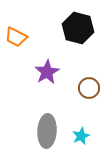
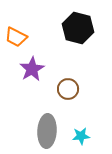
purple star: moved 15 px left, 3 px up
brown circle: moved 21 px left, 1 px down
cyan star: rotated 18 degrees clockwise
